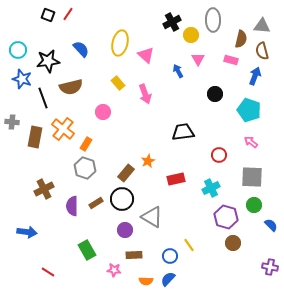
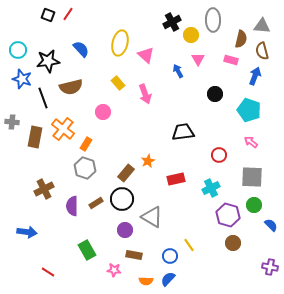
purple hexagon at (226, 217): moved 2 px right, 2 px up
brown rectangle at (134, 255): rotated 14 degrees clockwise
